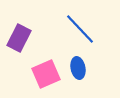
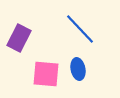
blue ellipse: moved 1 px down
pink square: rotated 28 degrees clockwise
